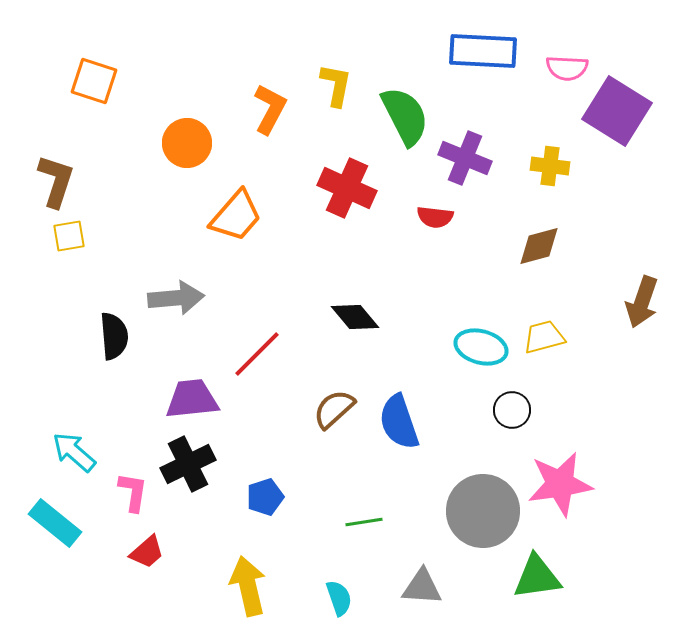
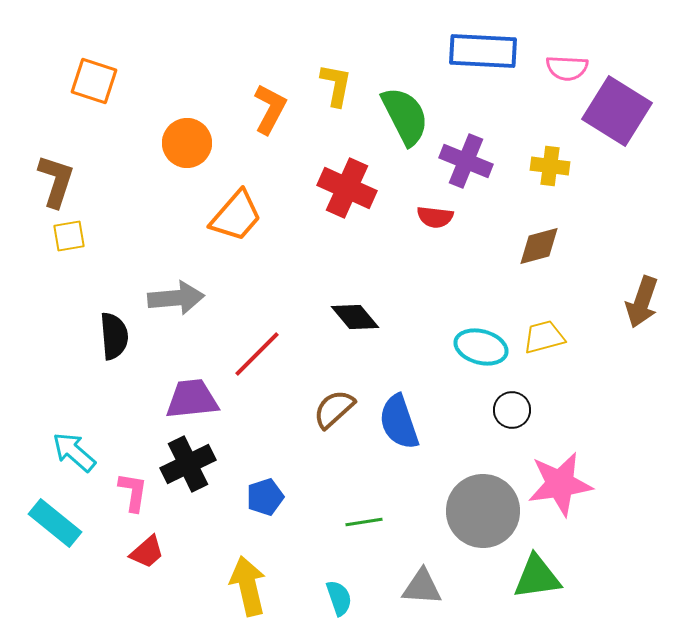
purple cross: moved 1 px right, 3 px down
